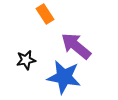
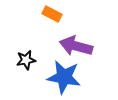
orange rectangle: moved 7 px right; rotated 30 degrees counterclockwise
purple arrow: rotated 24 degrees counterclockwise
